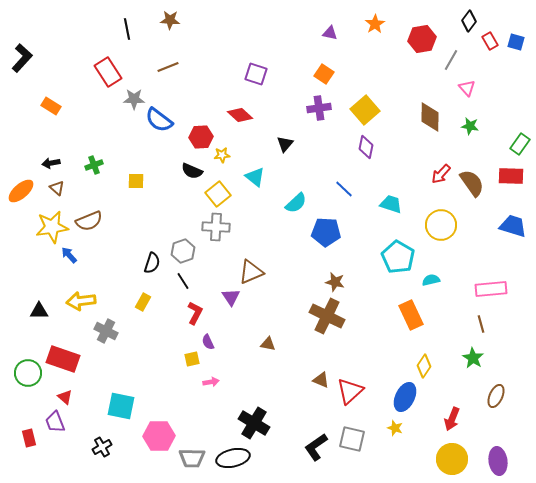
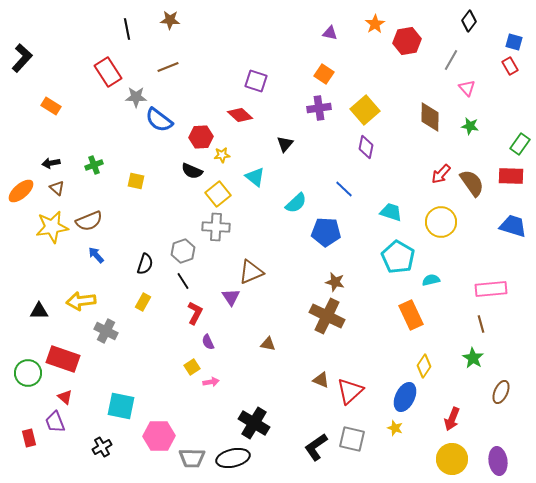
red hexagon at (422, 39): moved 15 px left, 2 px down
red rectangle at (490, 41): moved 20 px right, 25 px down
blue square at (516, 42): moved 2 px left
purple square at (256, 74): moved 7 px down
gray star at (134, 99): moved 2 px right, 2 px up
yellow square at (136, 181): rotated 12 degrees clockwise
cyan trapezoid at (391, 204): moved 8 px down
yellow circle at (441, 225): moved 3 px up
blue arrow at (69, 255): moved 27 px right
black semicircle at (152, 263): moved 7 px left, 1 px down
yellow square at (192, 359): moved 8 px down; rotated 21 degrees counterclockwise
brown ellipse at (496, 396): moved 5 px right, 4 px up
